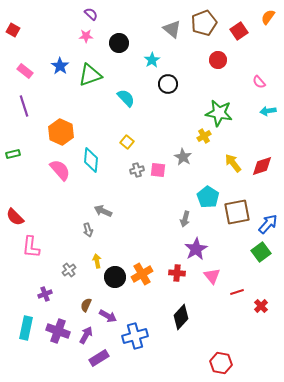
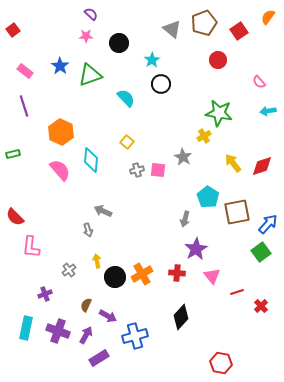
red square at (13, 30): rotated 24 degrees clockwise
black circle at (168, 84): moved 7 px left
